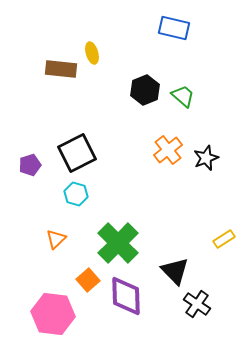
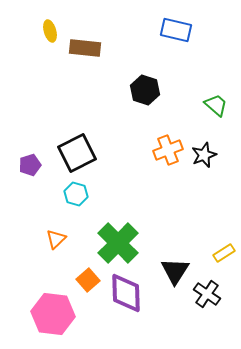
blue rectangle: moved 2 px right, 2 px down
yellow ellipse: moved 42 px left, 22 px up
brown rectangle: moved 24 px right, 21 px up
black hexagon: rotated 20 degrees counterclockwise
green trapezoid: moved 33 px right, 9 px down
orange cross: rotated 16 degrees clockwise
black star: moved 2 px left, 3 px up
yellow rectangle: moved 14 px down
black triangle: rotated 16 degrees clockwise
purple diamond: moved 3 px up
black cross: moved 10 px right, 10 px up
